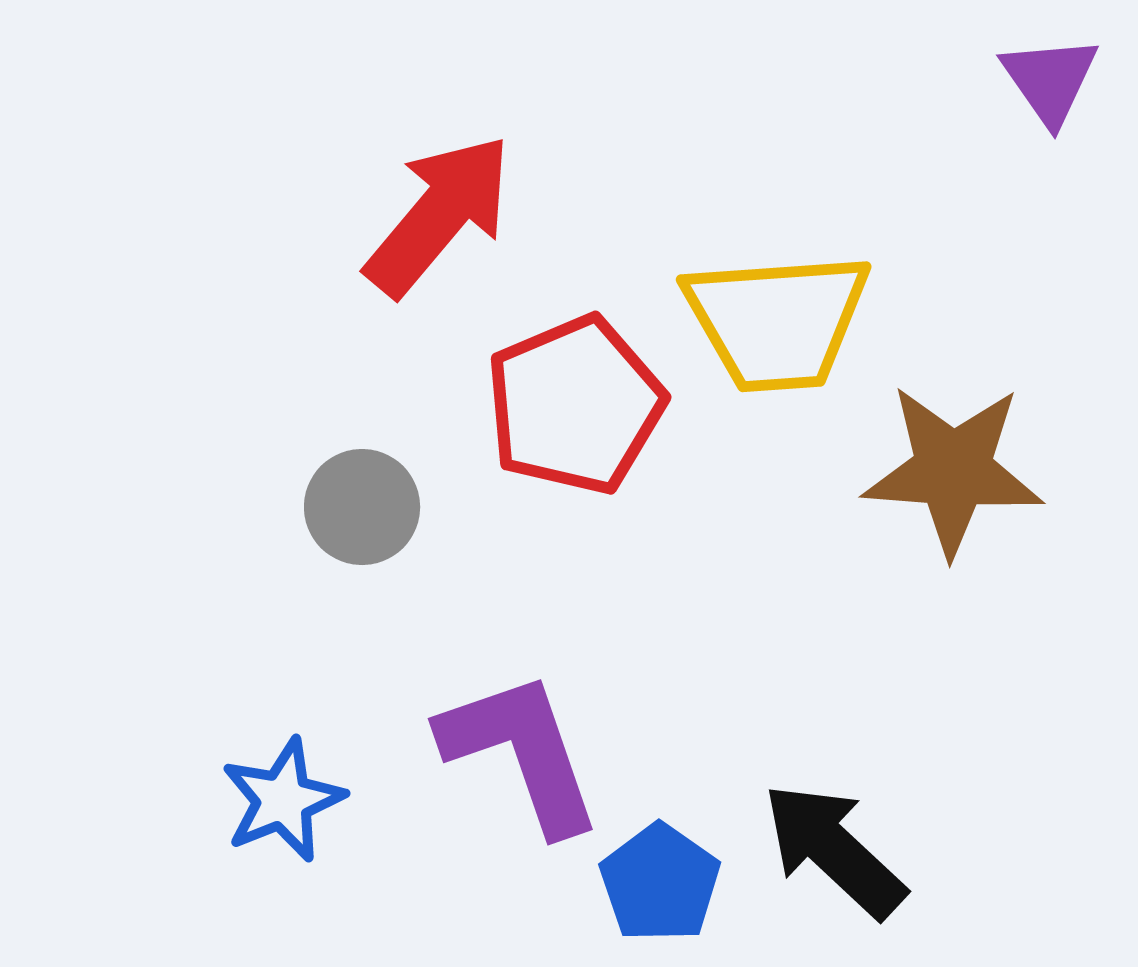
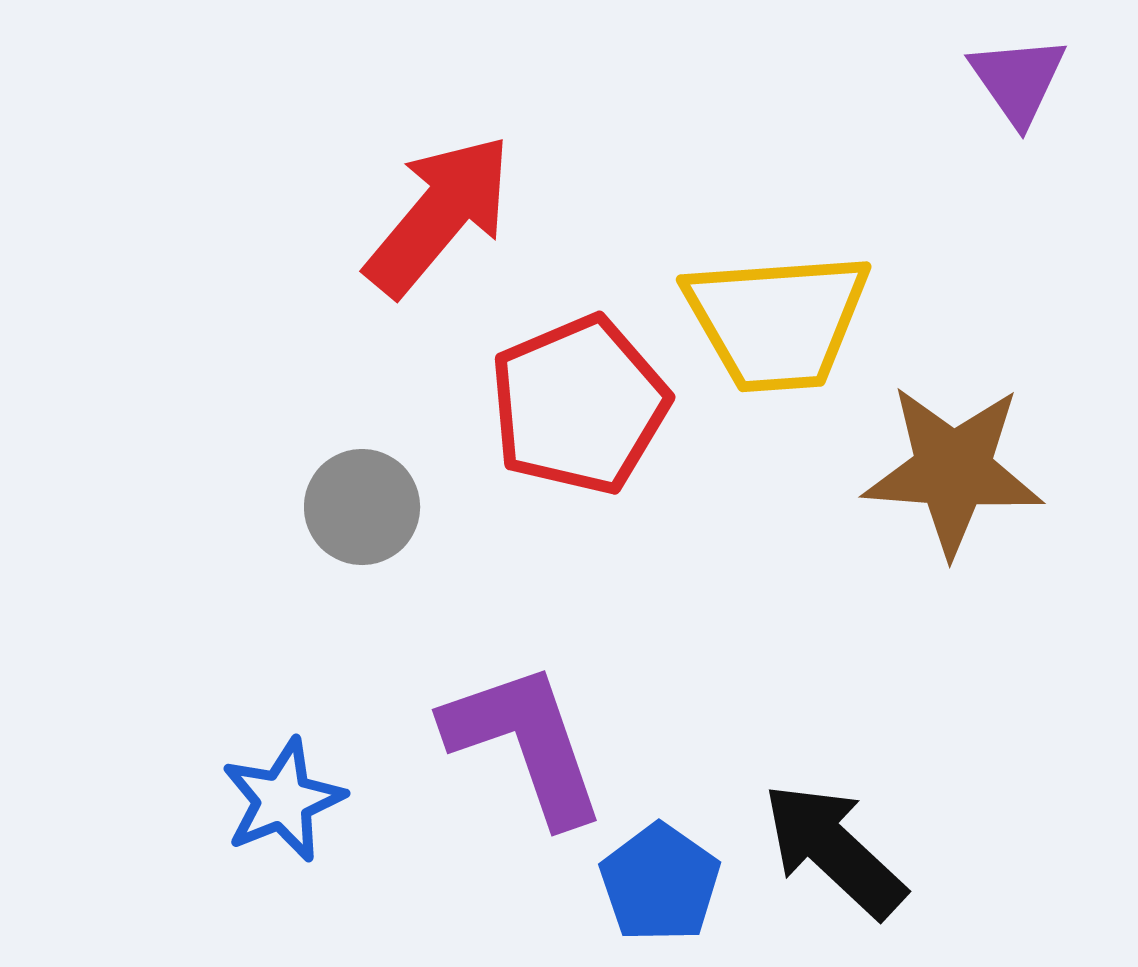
purple triangle: moved 32 px left
red pentagon: moved 4 px right
purple L-shape: moved 4 px right, 9 px up
